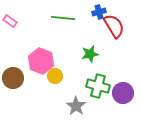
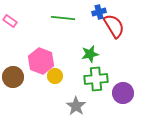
brown circle: moved 1 px up
green cross: moved 2 px left, 7 px up; rotated 20 degrees counterclockwise
